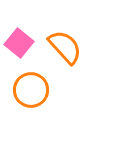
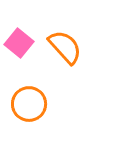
orange circle: moved 2 px left, 14 px down
